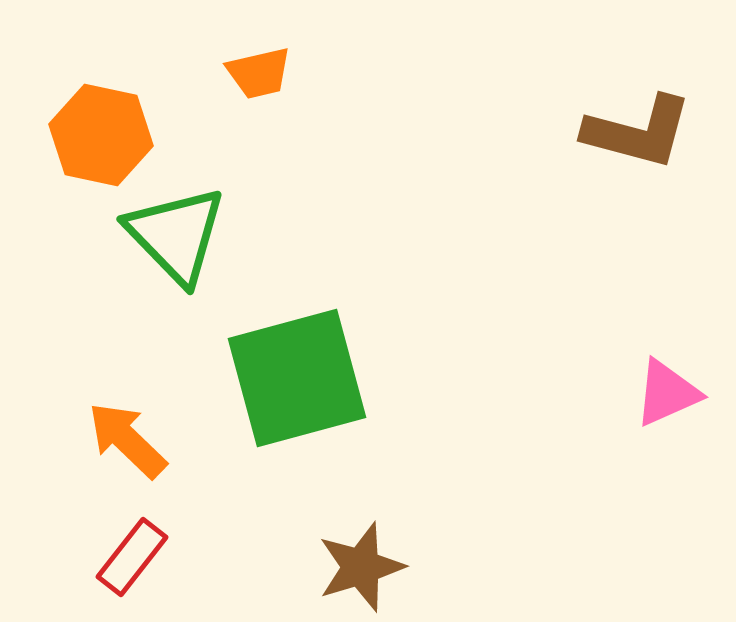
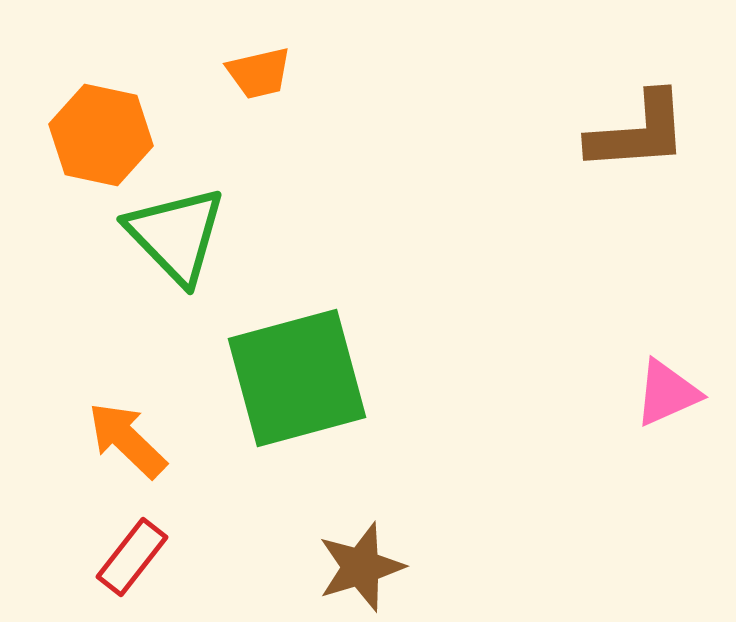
brown L-shape: rotated 19 degrees counterclockwise
